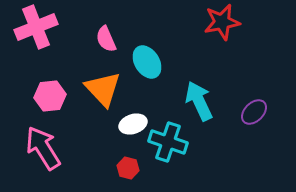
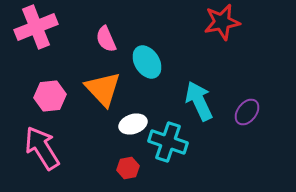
purple ellipse: moved 7 px left; rotated 8 degrees counterclockwise
pink arrow: moved 1 px left
red hexagon: rotated 25 degrees counterclockwise
